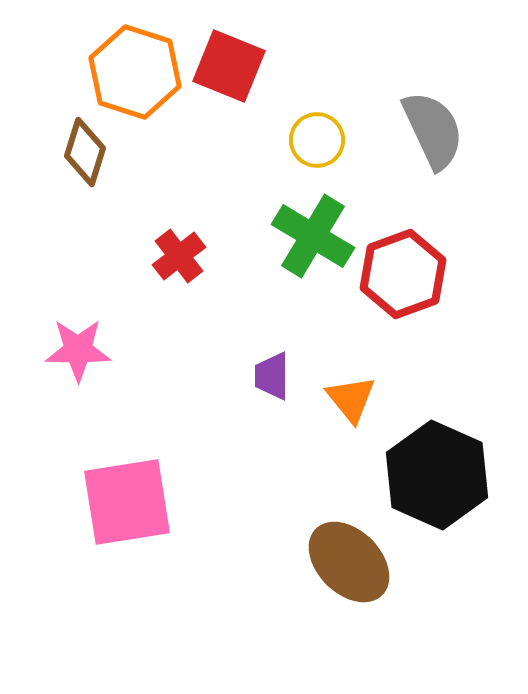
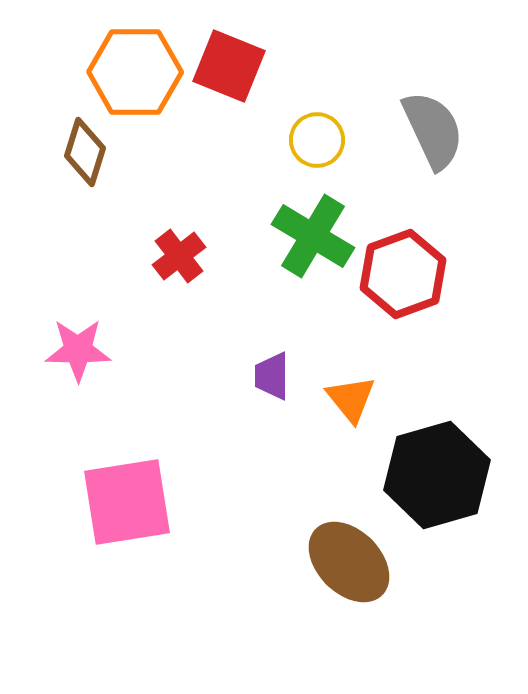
orange hexagon: rotated 18 degrees counterclockwise
black hexagon: rotated 20 degrees clockwise
